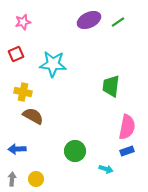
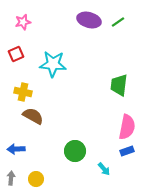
purple ellipse: rotated 40 degrees clockwise
green trapezoid: moved 8 px right, 1 px up
blue arrow: moved 1 px left
cyan arrow: moved 2 px left; rotated 32 degrees clockwise
gray arrow: moved 1 px left, 1 px up
